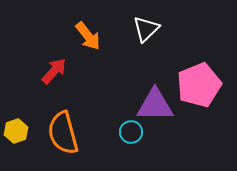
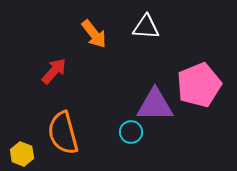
white triangle: moved 2 px up; rotated 48 degrees clockwise
orange arrow: moved 6 px right, 2 px up
yellow hexagon: moved 6 px right, 23 px down; rotated 20 degrees counterclockwise
